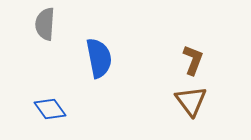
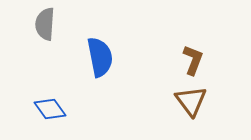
blue semicircle: moved 1 px right, 1 px up
